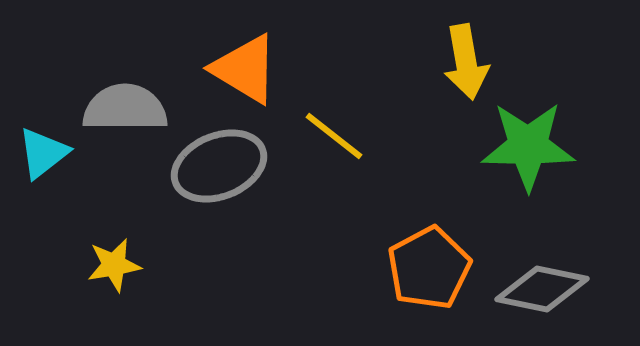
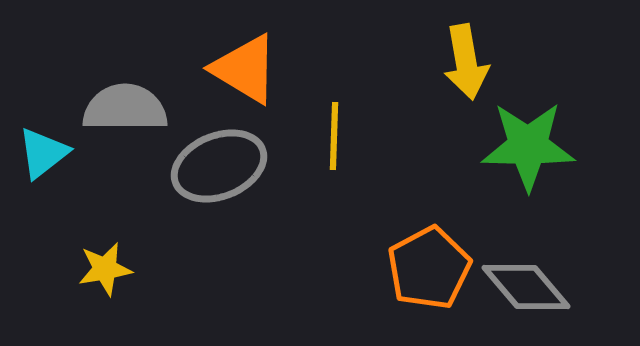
yellow line: rotated 54 degrees clockwise
yellow star: moved 9 px left, 4 px down
gray diamond: moved 16 px left, 2 px up; rotated 38 degrees clockwise
